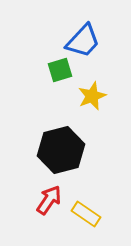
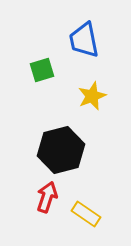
blue trapezoid: moved 1 px right, 1 px up; rotated 126 degrees clockwise
green square: moved 18 px left
red arrow: moved 2 px left, 3 px up; rotated 16 degrees counterclockwise
